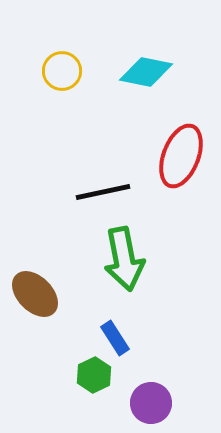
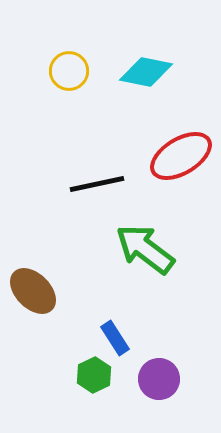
yellow circle: moved 7 px right
red ellipse: rotated 38 degrees clockwise
black line: moved 6 px left, 8 px up
green arrow: moved 21 px right, 10 px up; rotated 138 degrees clockwise
brown ellipse: moved 2 px left, 3 px up
purple circle: moved 8 px right, 24 px up
